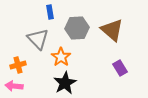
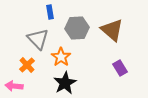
orange cross: moved 9 px right; rotated 28 degrees counterclockwise
